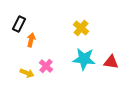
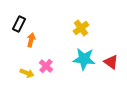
yellow cross: rotated 14 degrees clockwise
red triangle: rotated 28 degrees clockwise
